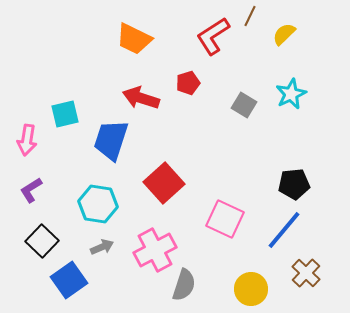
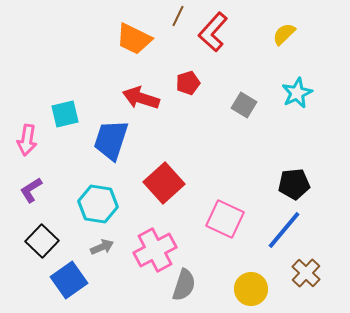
brown line: moved 72 px left
red L-shape: moved 4 px up; rotated 15 degrees counterclockwise
cyan star: moved 6 px right, 1 px up
